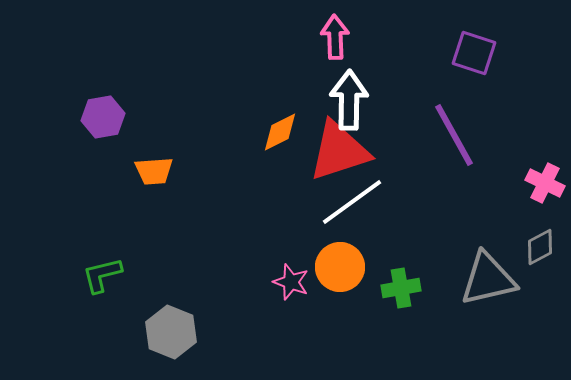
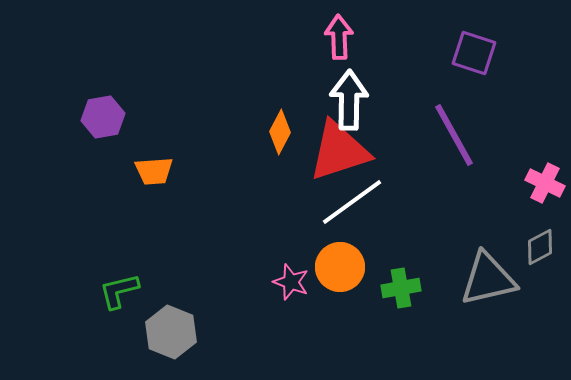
pink arrow: moved 4 px right
orange diamond: rotated 36 degrees counterclockwise
green L-shape: moved 17 px right, 16 px down
